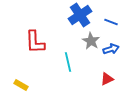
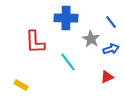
blue cross: moved 14 px left, 3 px down; rotated 35 degrees clockwise
blue line: rotated 32 degrees clockwise
gray star: moved 2 px up
cyan line: rotated 24 degrees counterclockwise
red triangle: moved 2 px up
